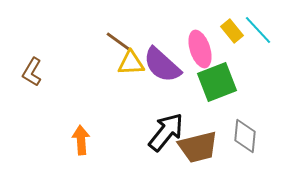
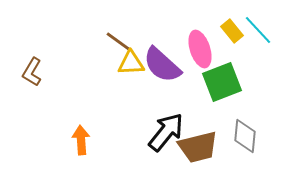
green square: moved 5 px right
